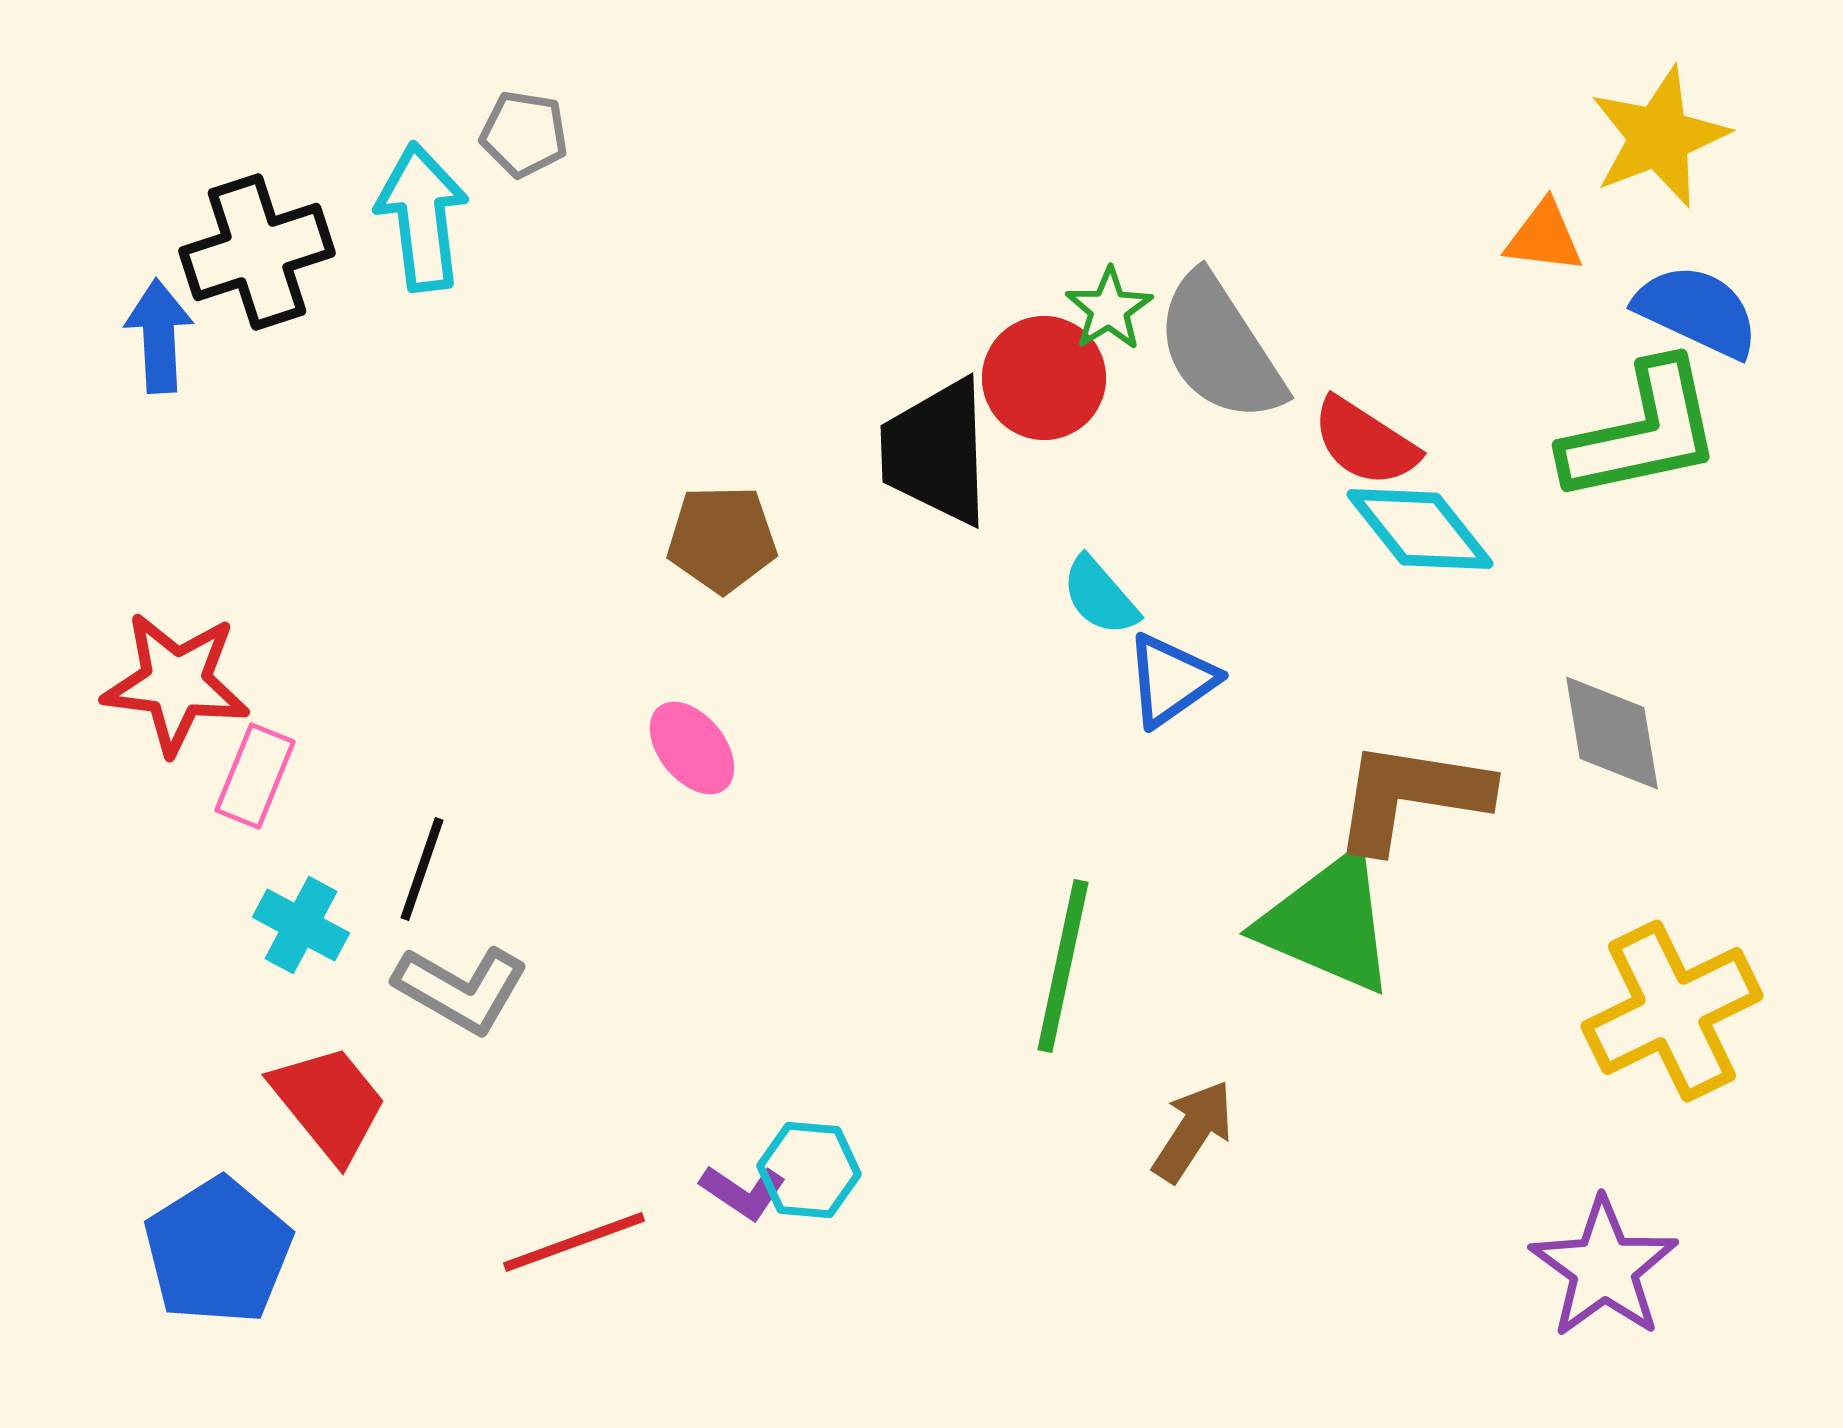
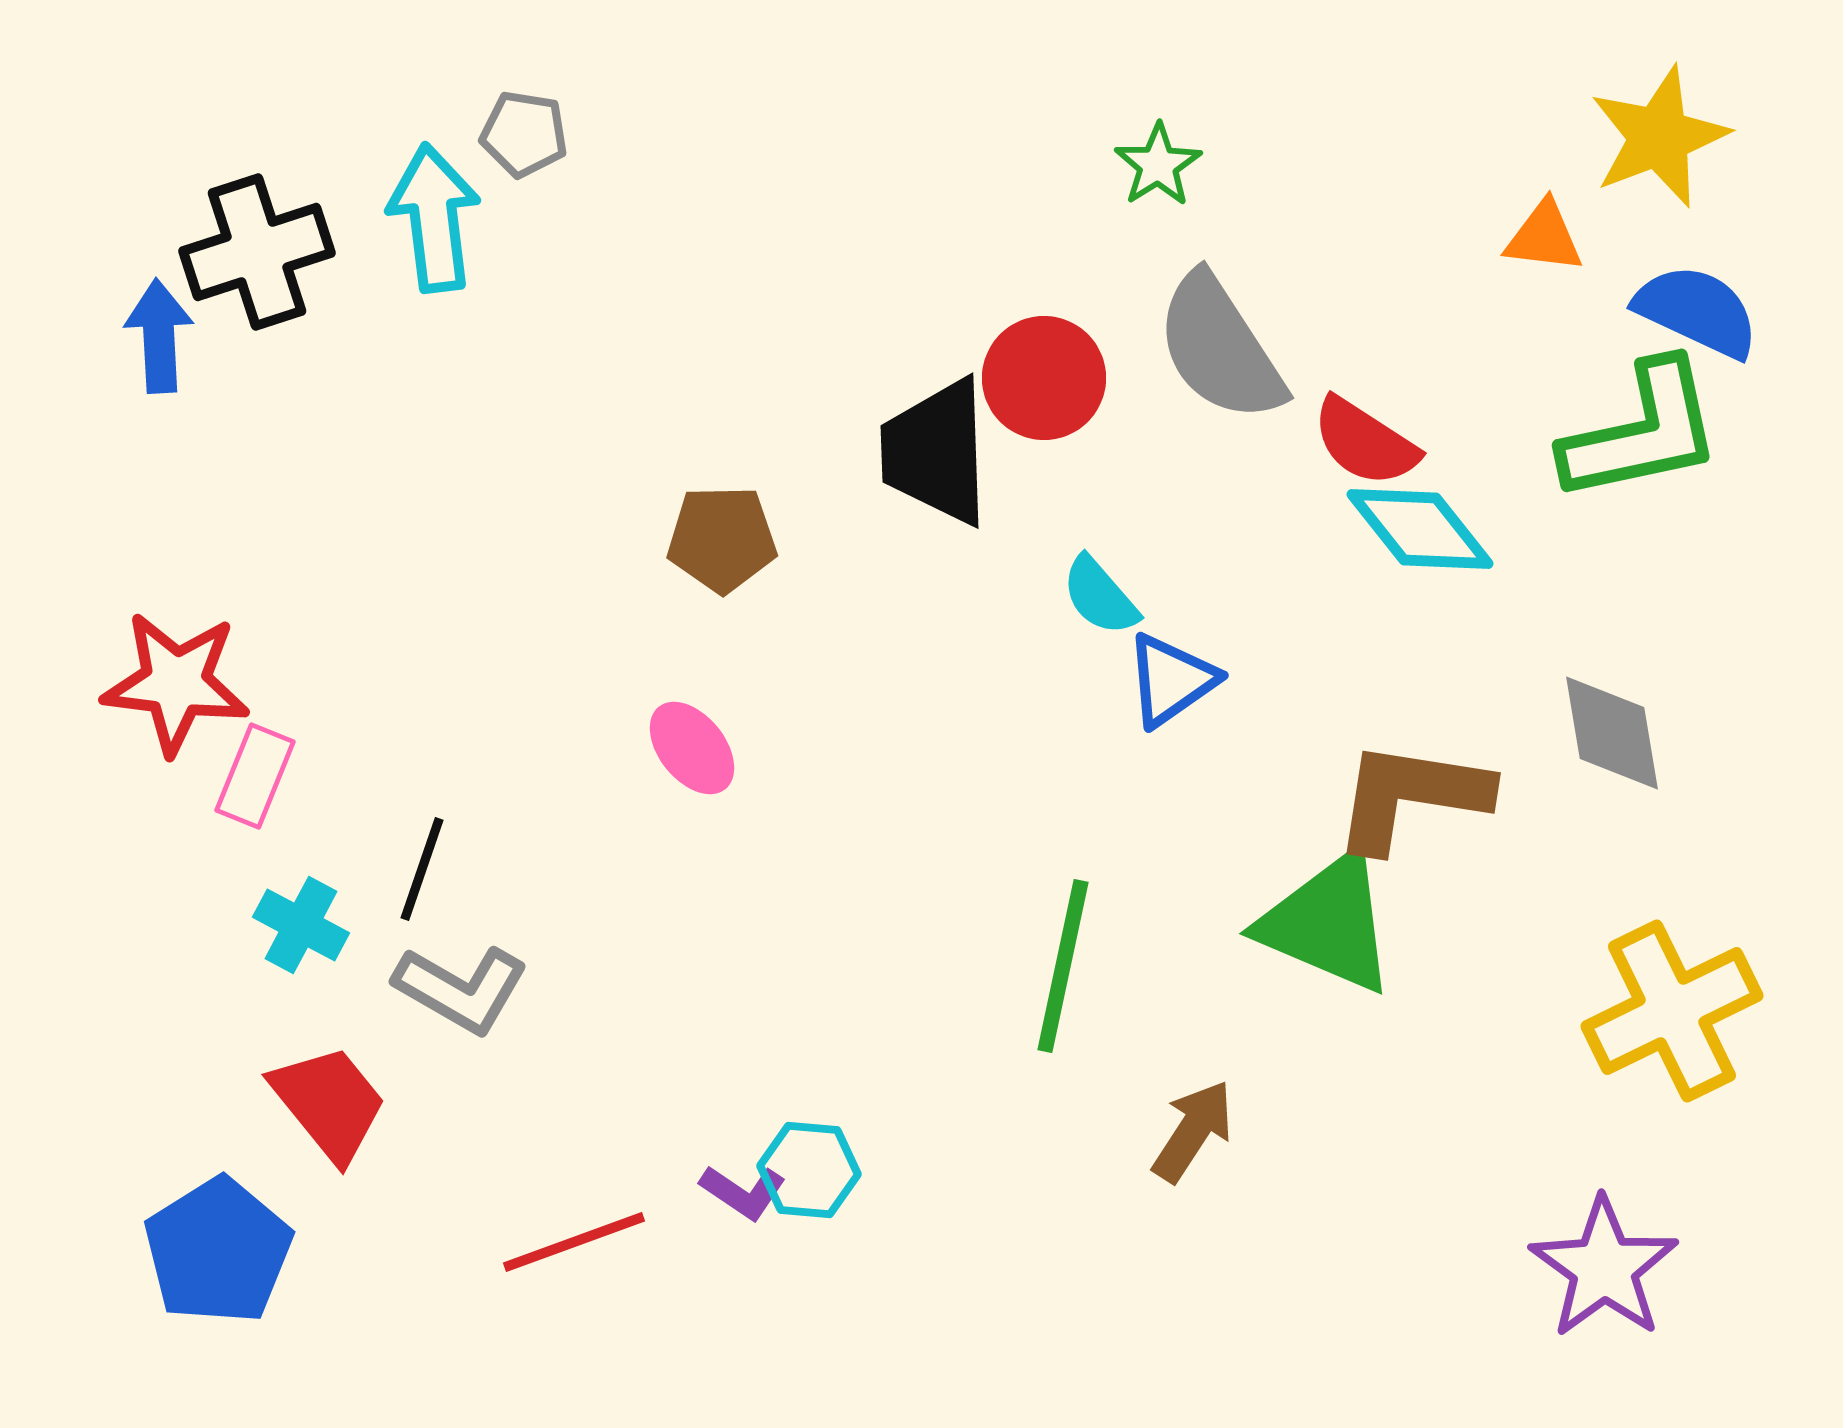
cyan arrow: moved 12 px right, 1 px down
green star: moved 49 px right, 144 px up
